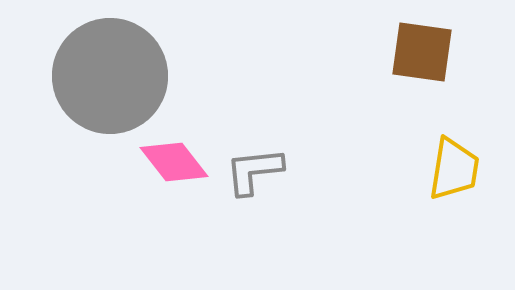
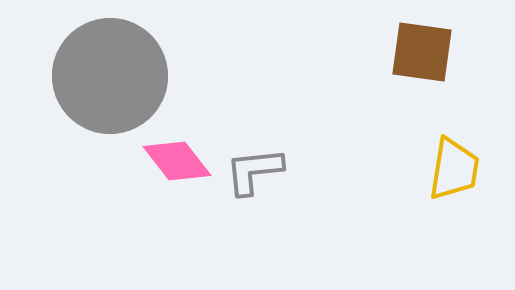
pink diamond: moved 3 px right, 1 px up
